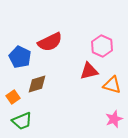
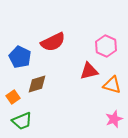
red semicircle: moved 3 px right
pink hexagon: moved 4 px right
